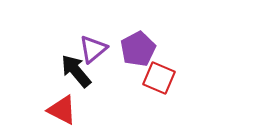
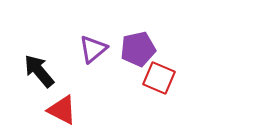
purple pentagon: rotated 16 degrees clockwise
black arrow: moved 37 px left
